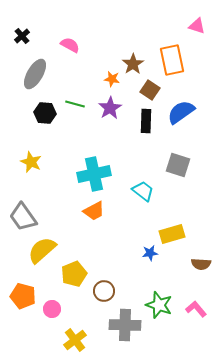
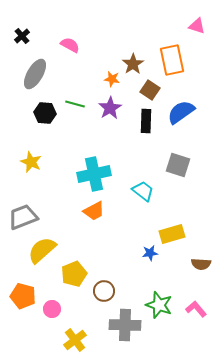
gray trapezoid: rotated 104 degrees clockwise
